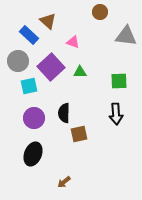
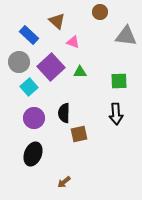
brown triangle: moved 9 px right
gray circle: moved 1 px right, 1 px down
cyan square: moved 1 px down; rotated 30 degrees counterclockwise
